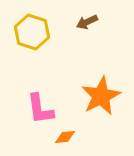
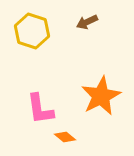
yellow hexagon: moved 1 px up
orange diamond: rotated 45 degrees clockwise
